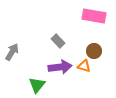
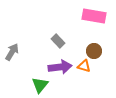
green triangle: moved 3 px right
